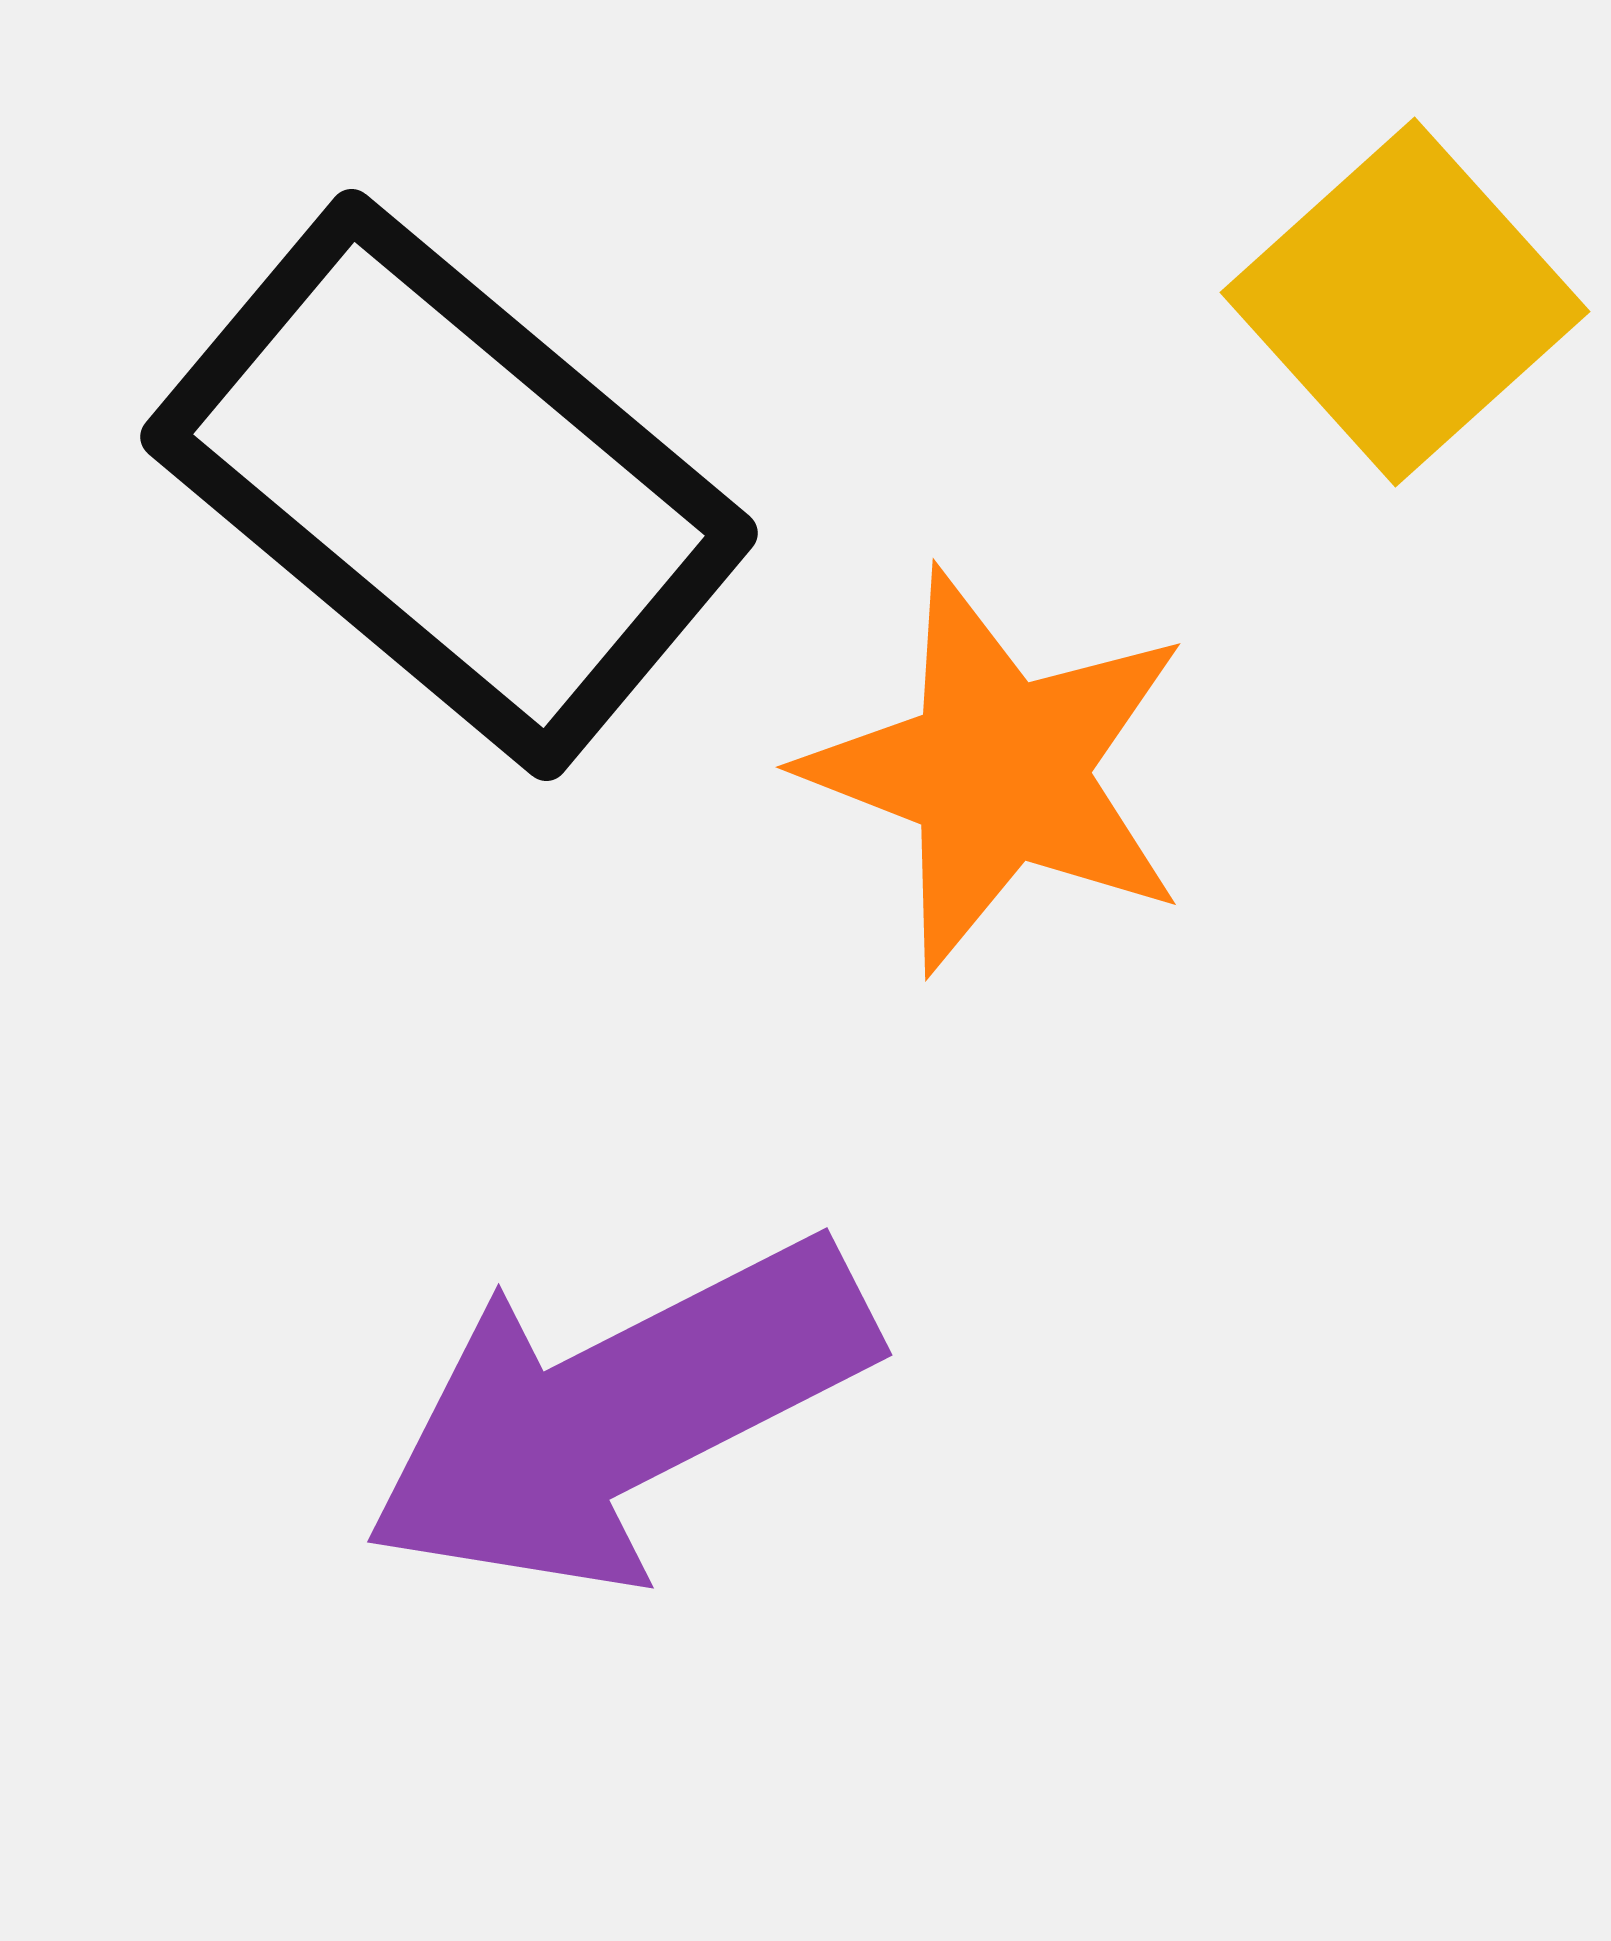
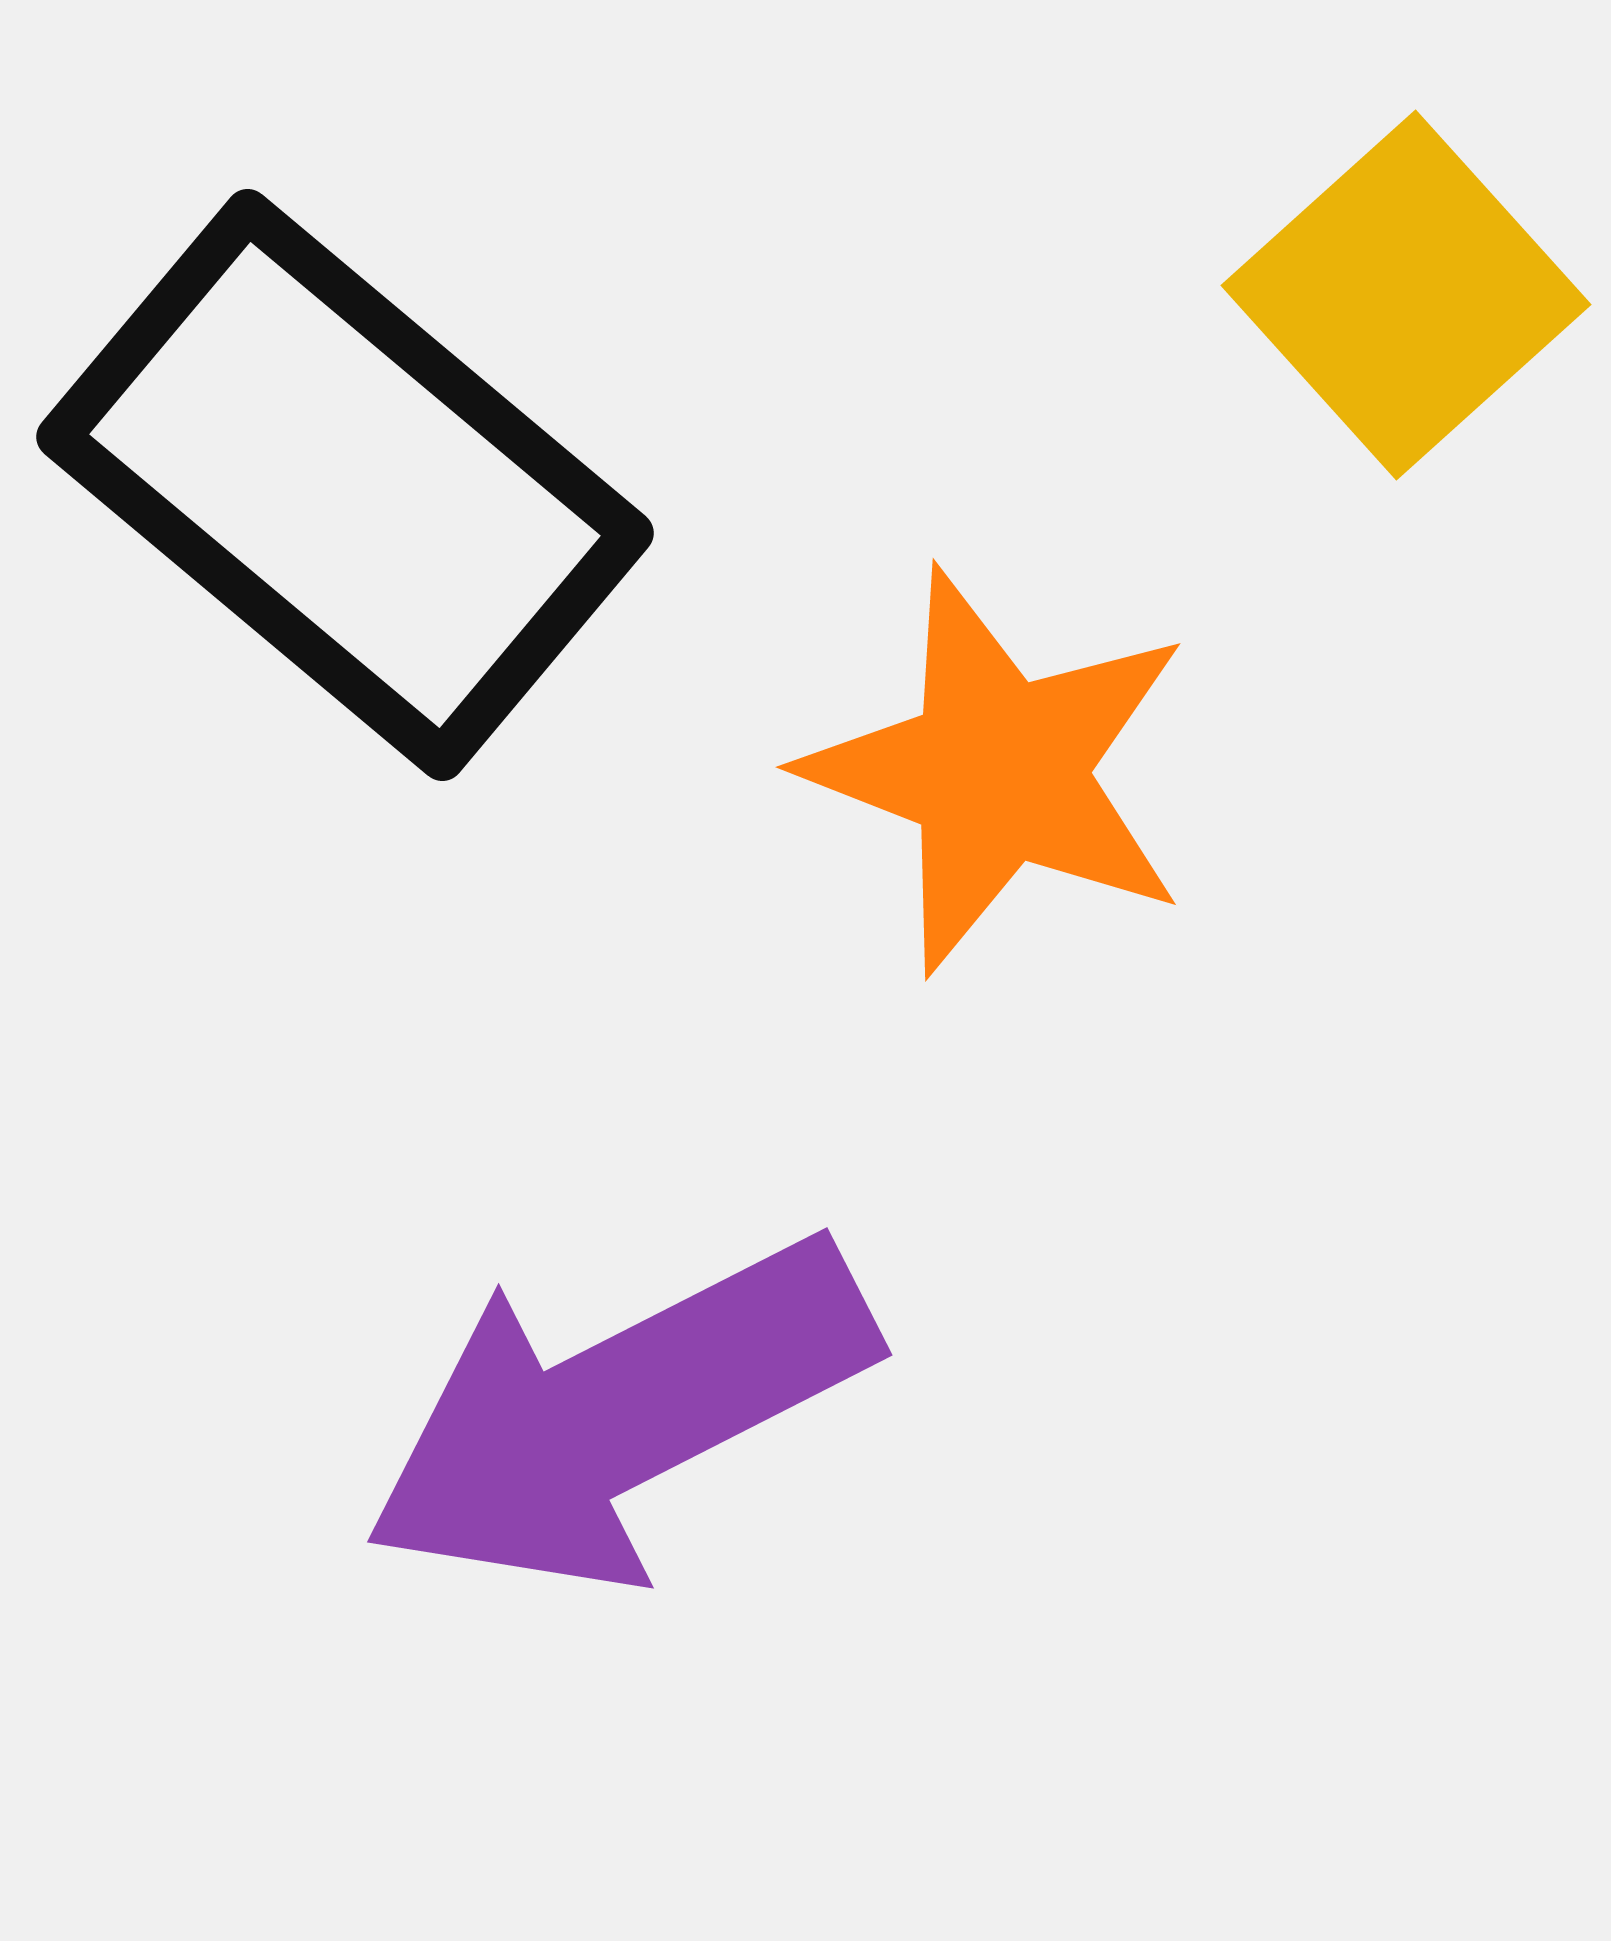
yellow square: moved 1 px right, 7 px up
black rectangle: moved 104 px left
